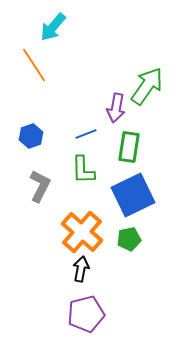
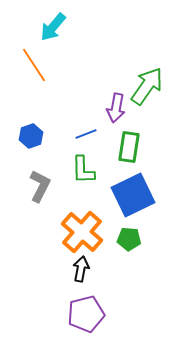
green pentagon: rotated 15 degrees clockwise
